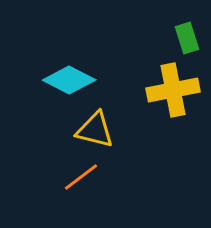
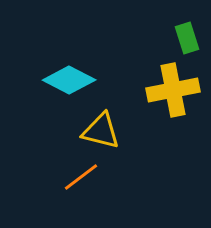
yellow triangle: moved 6 px right, 1 px down
